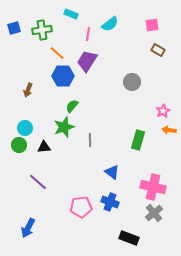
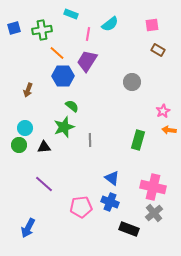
green semicircle: rotated 88 degrees clockwise
blue triangle: moved 6 px down
purple line: moved 6 px right, 2 px down
black rectangle: moved 9 px up
